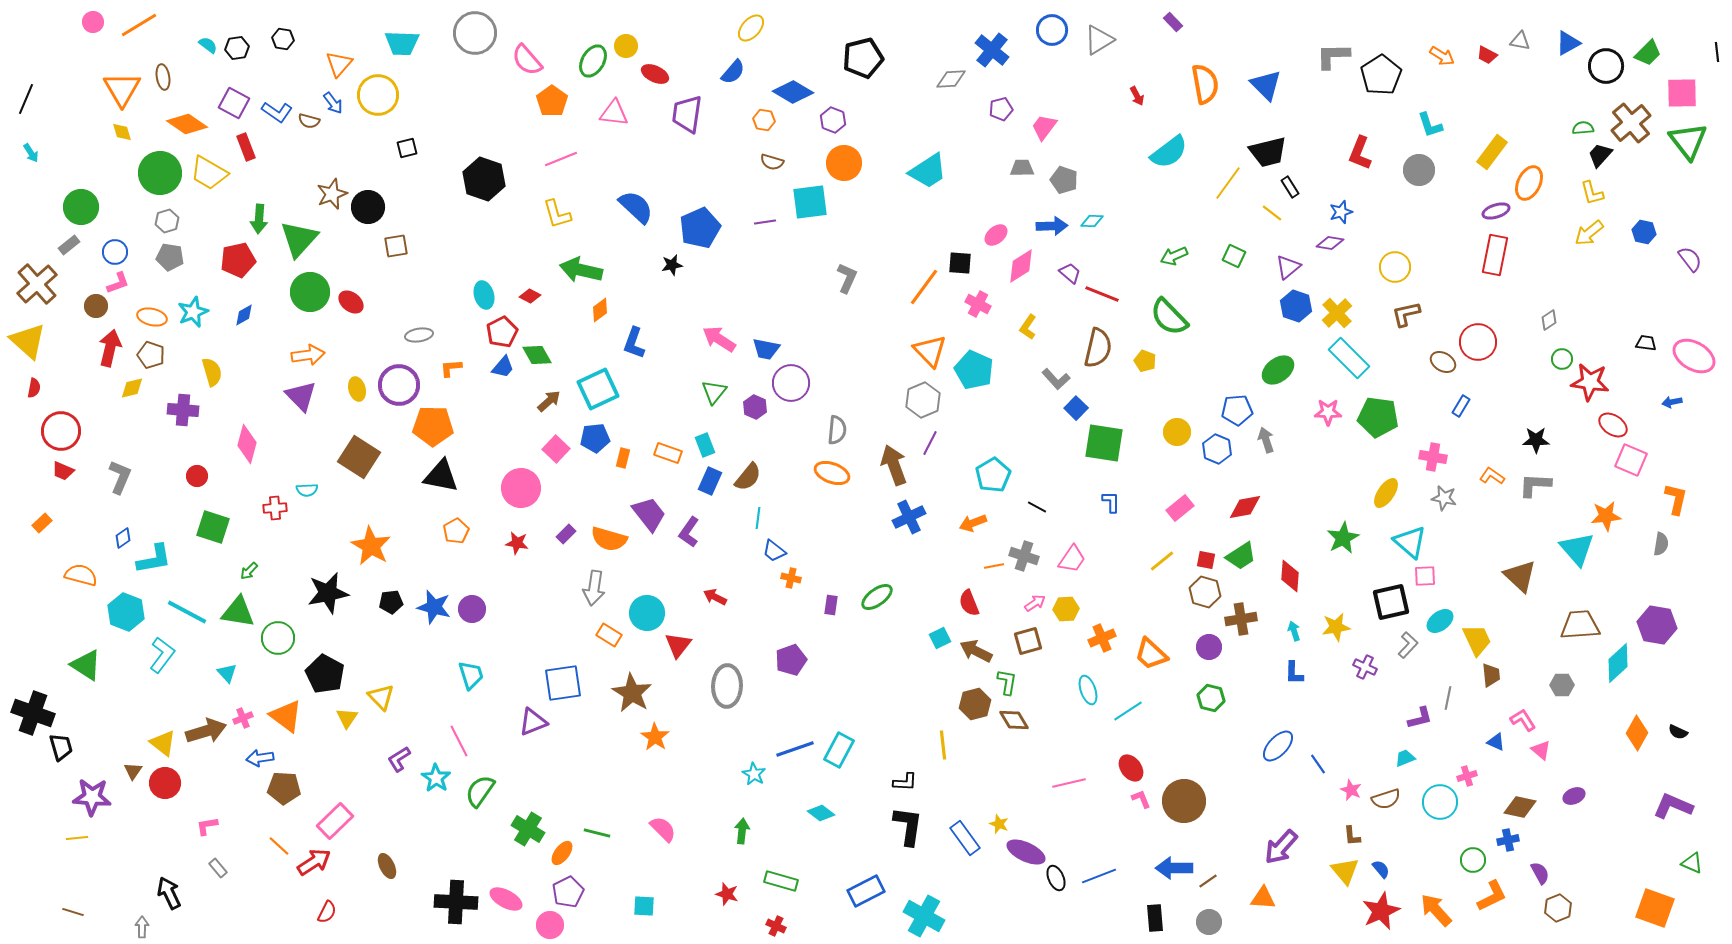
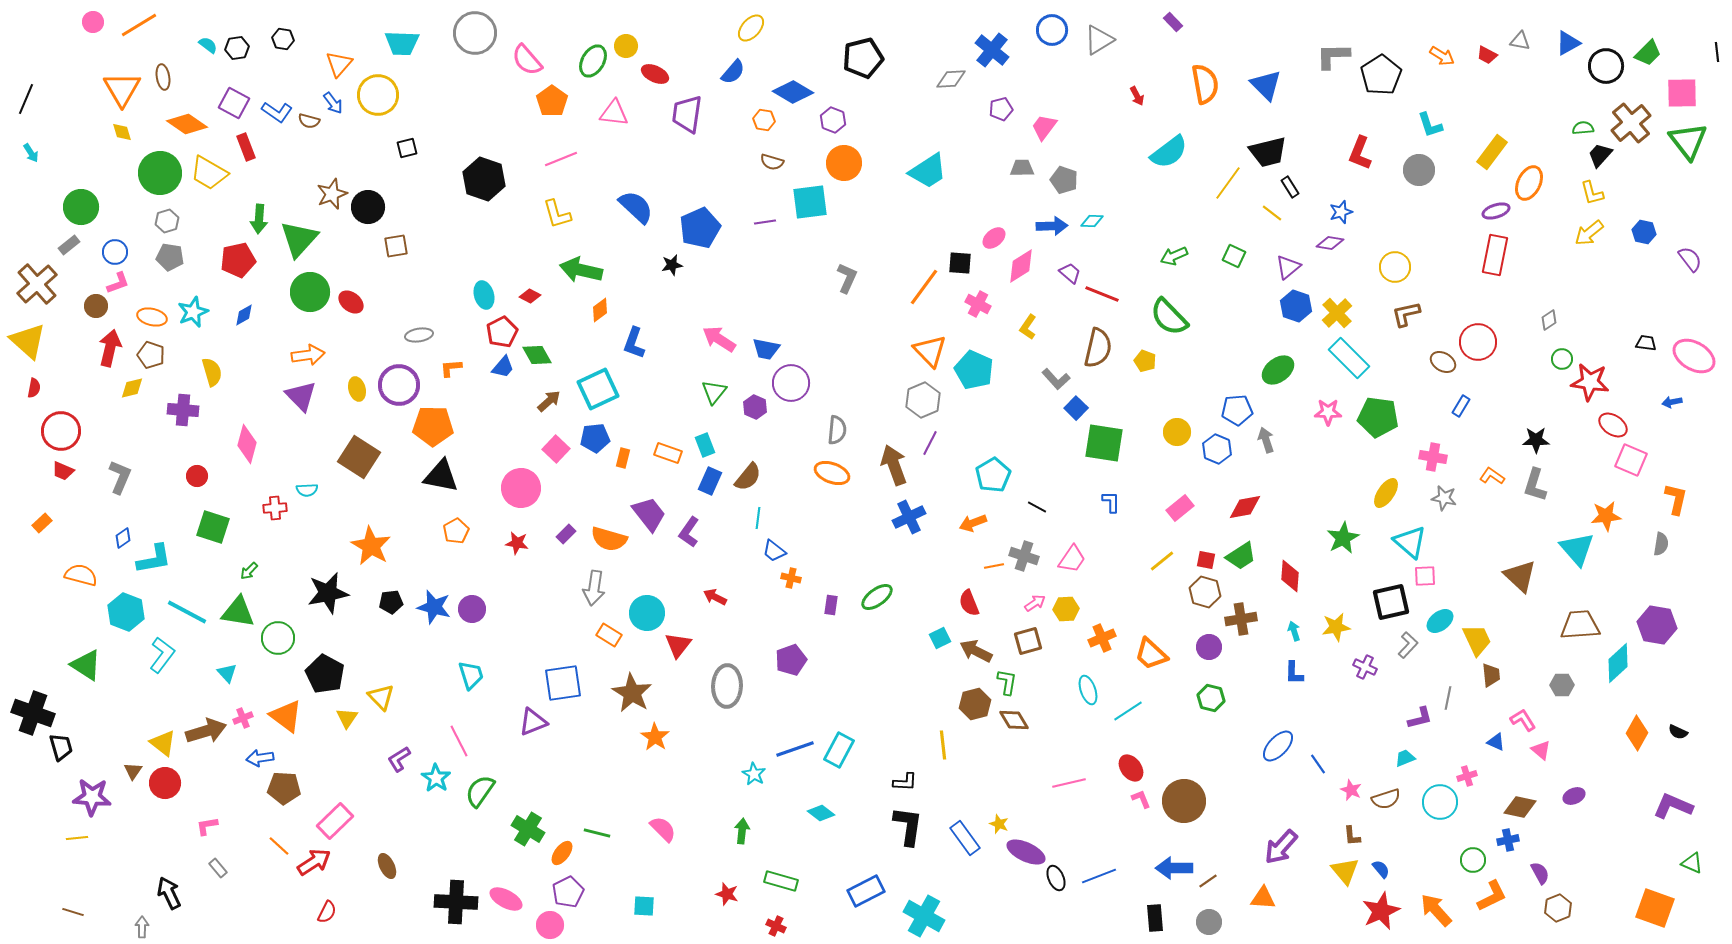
pink ellipse at (996, 235): moved 2 px left, 3 px down
gray L-shape at (1535, 485): rotated 76 degrees counterclockwise
